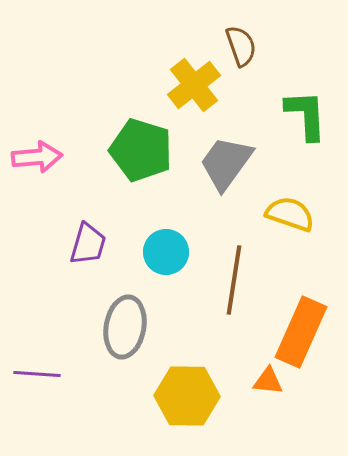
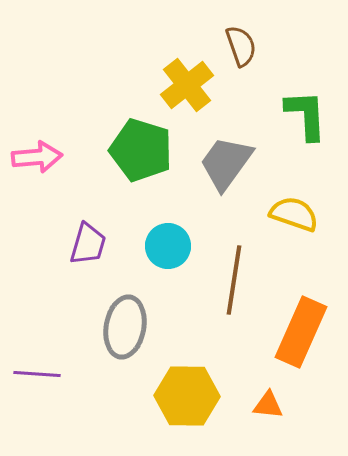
yellow cross: moved 7 px left
yellow semicircle: moved 4 px right
cyan circle: moved 2 px right, 6 px up
orange triangle: moved 24 px down
